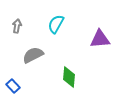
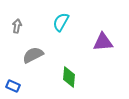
cyan semicircle: moved 5 px right, 2 px up
purple triangle: moved 3 px right, 3 px down
blue rectangle: rotated 24 degrees counterclockwise
